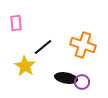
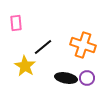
purple circle: moved 5 px right, 4 px up
